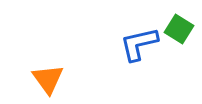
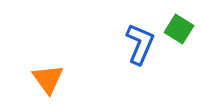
blue L-shape: moved 1 px right; rotated 126 degrees clockwise
